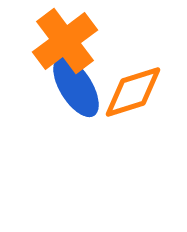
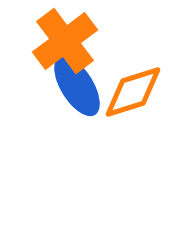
blue ellipse: moved 1 px right, 1 px up
